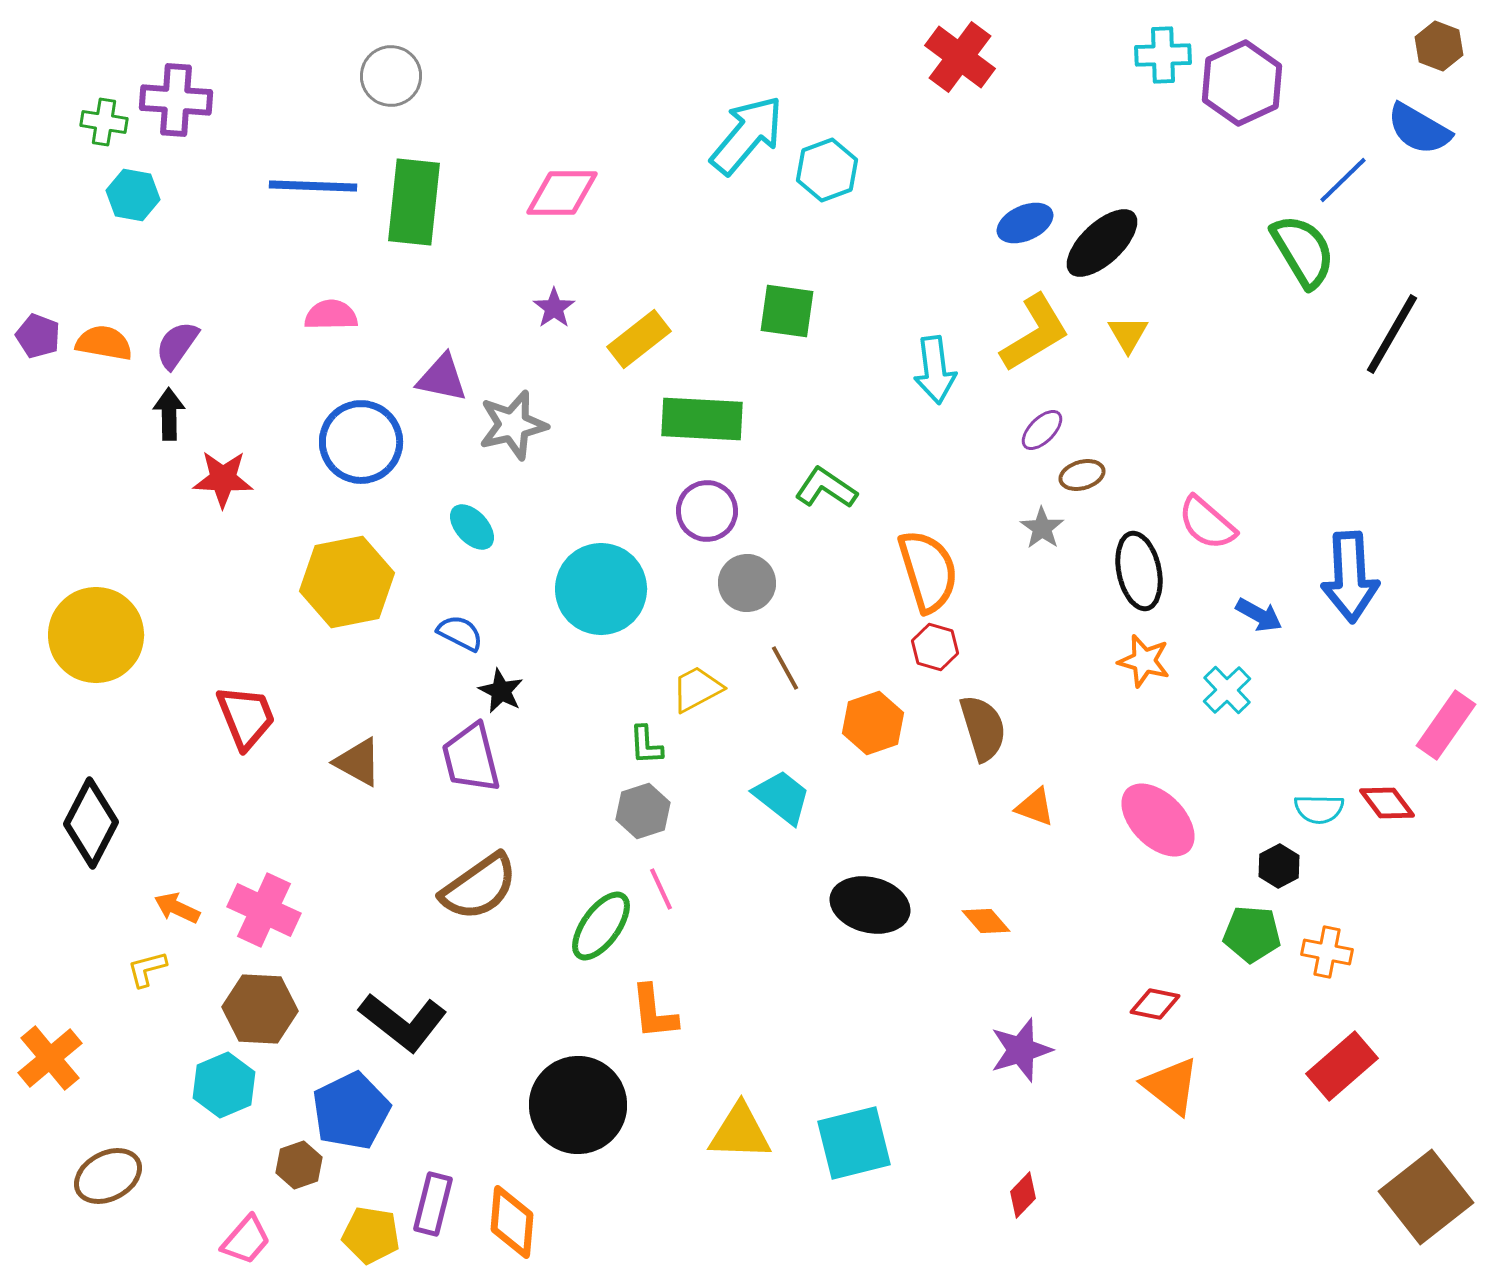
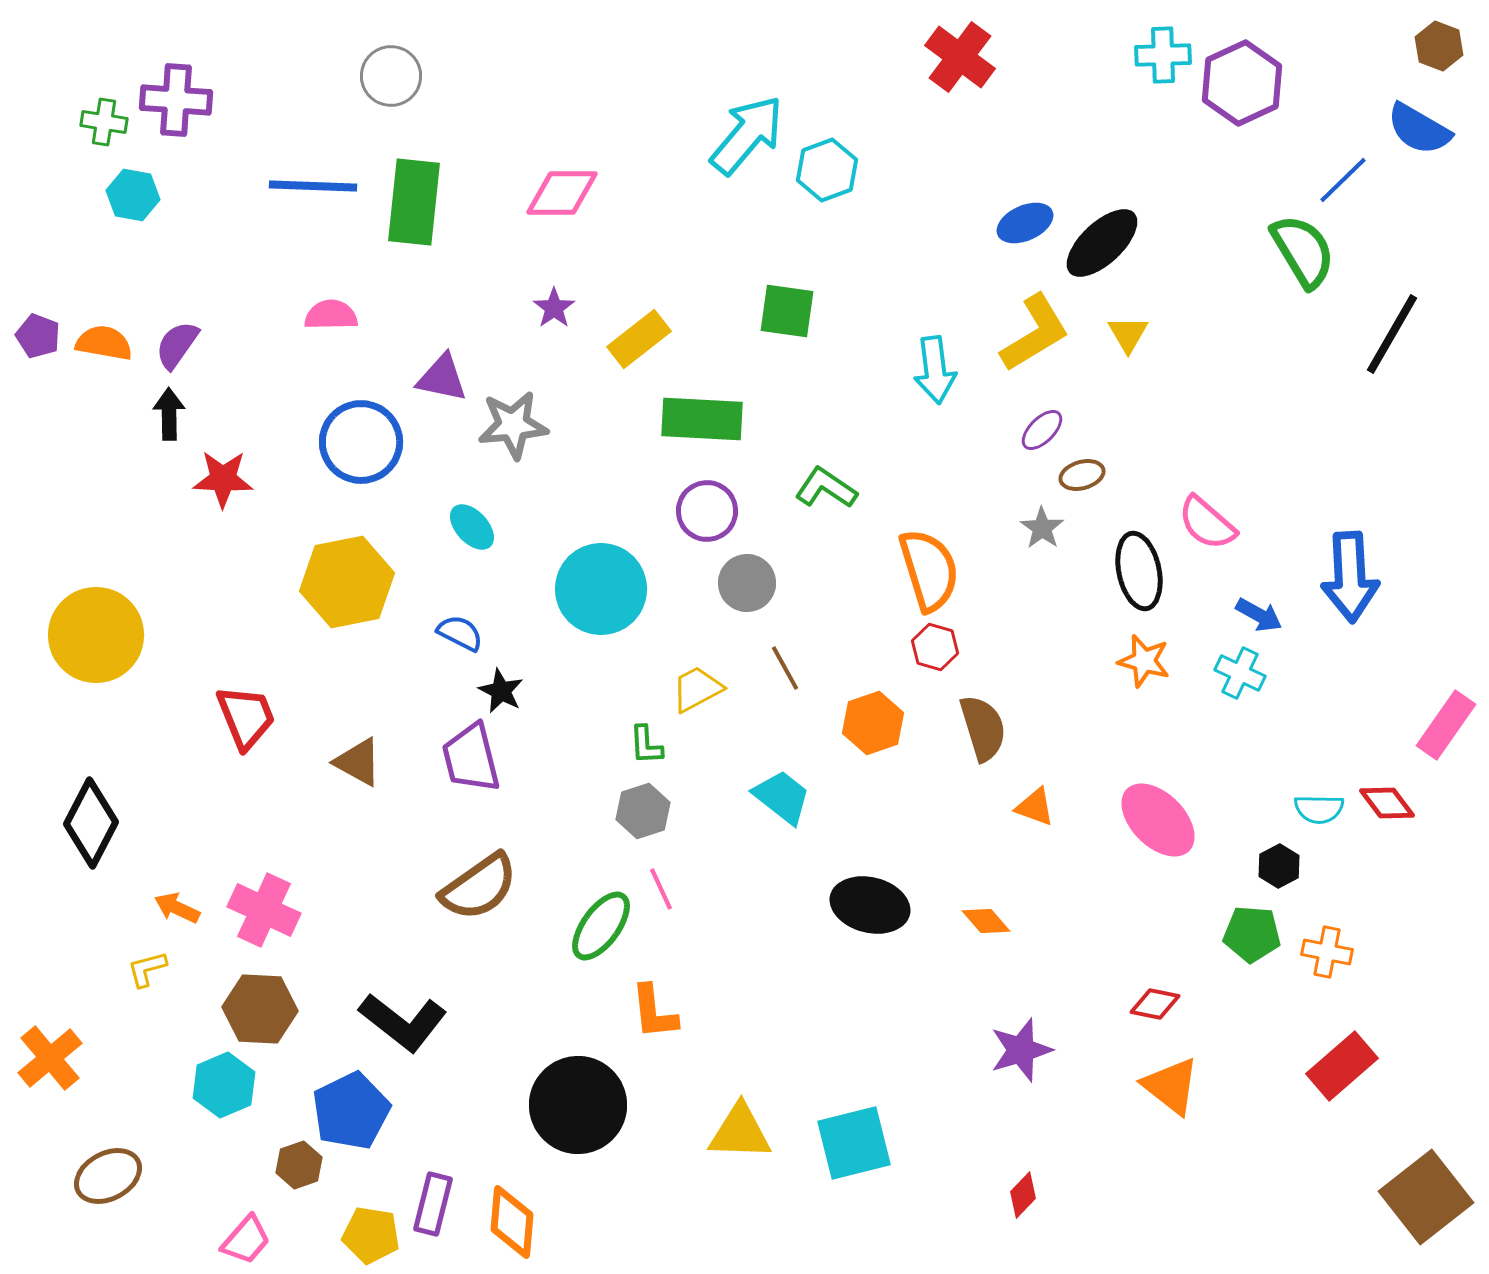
gray star at (513, 425): rotated 8 degrees clockwise
orange semicircle at (928, 571): moved 1 px right, 1 px up
cyan cross at (1227, 690): moved 13 px right, 17 px up; rotated 21 degrees counterclockwise
